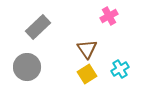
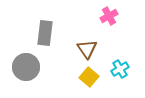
gray rectangle: moved 7 px right, 6 px down; rotated 40 degrees counterclockwise
gray circle: moved 1 px left
yellow square: moved 2 px right, 3 px down; rotated 18 degrees counterclockwise
